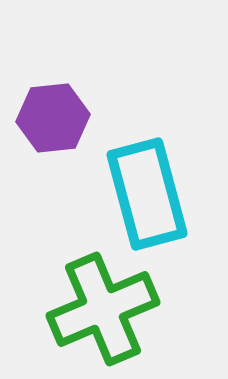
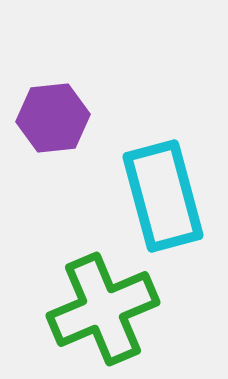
cyan rectangle: moved 16 px right, 2 px down
